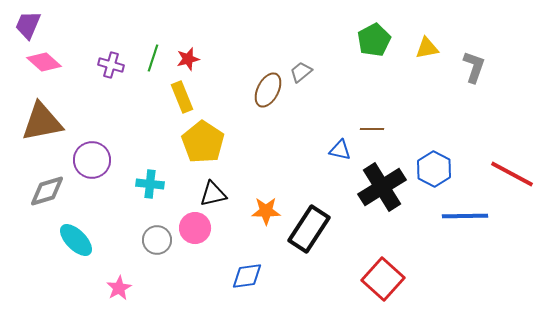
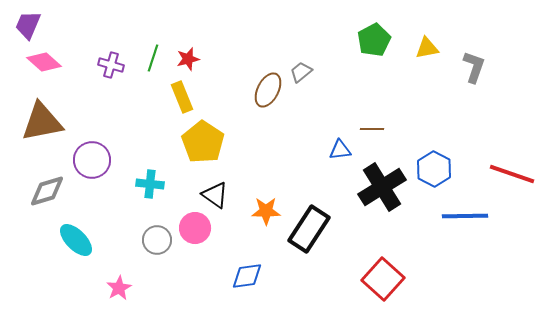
blue triangle: rotated 20 degrees counterclockwise
red line: rotated 9 degrees counterclockwise
black triangle: moved 2 px right, 1 px down; rotated 48 degrees clockwise
